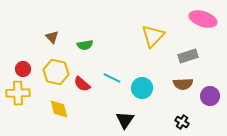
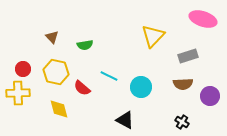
cyan line: moved 3 px left, 2 px up
red semicircle: moved 4 px down
cyan circle: moved 1 px left, 1 px up
black triangle: rotated 36 degrees counterclockwise
